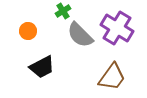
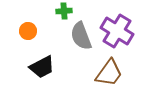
green cross: moved 1 px right; rotated 28 degrees clockwise
purple cross: moved 3 px down
gray semicircle: moved 1 px right, 1 px down; rotated 24 degrees clockwise
brown trapezoid: moved 3 px left, 4 px up
